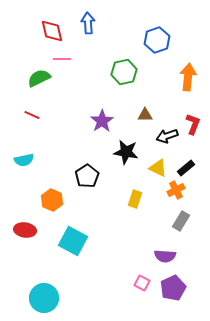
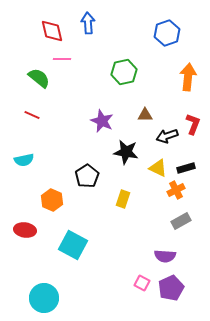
blue hexagon: moved 10 px right, 7 px up
green semicircle: rotated 65 degrees clockwise
purple star: rotated 15 degrees counterclockwise
black rectangle: rotated 24 degrees clockwise
yellow rectangle: moved 12 px left
gray rectangle: rotated 30 degrees clockwise
cyan square: moved 4 px down
purple pentagon: moved 2 px left
